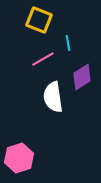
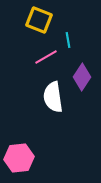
cyan line: moved 3 px up
pink line: moved 3 px right, 2 px up
purple diamond: rotated 24 degrees counterclockwise
pink hexagon: rotated 12 degrees clockwise
